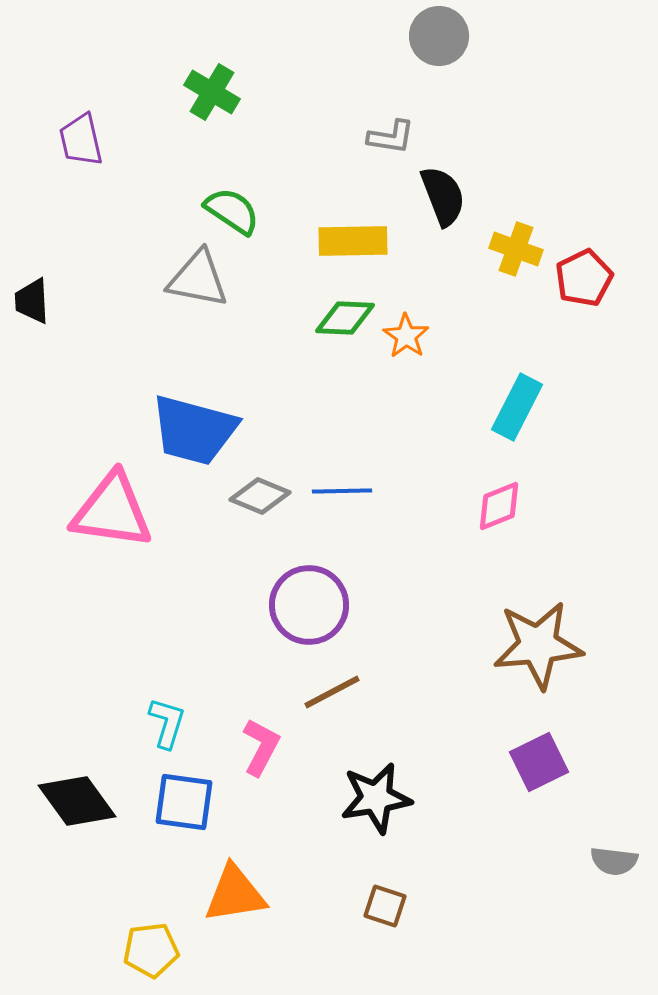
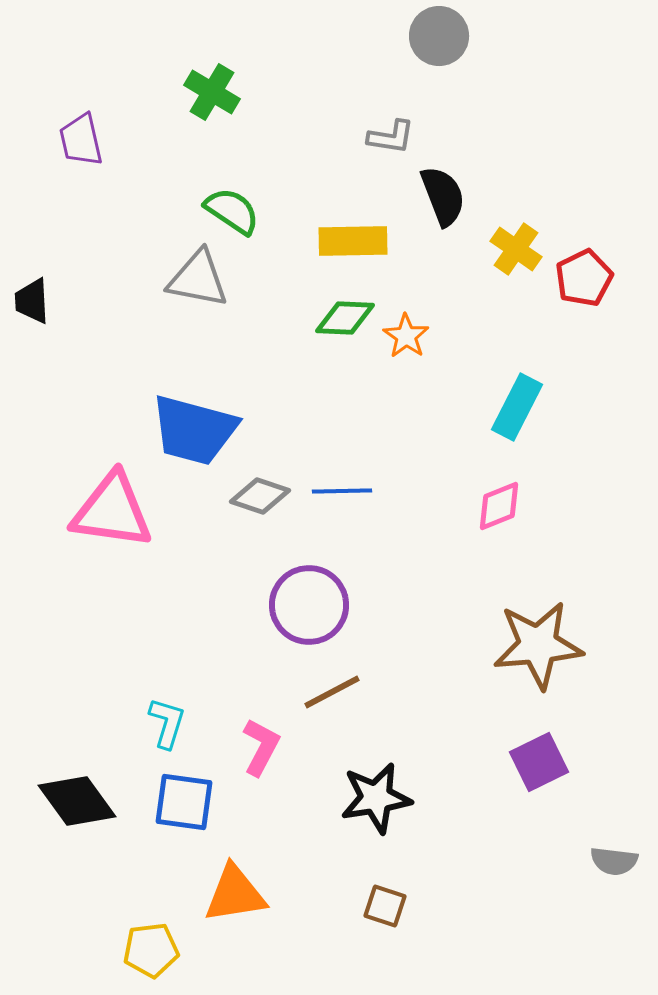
yellow cross: rotated 15 degrees clockwise
gray diamond: rotated 4 degrees counterclockwise
